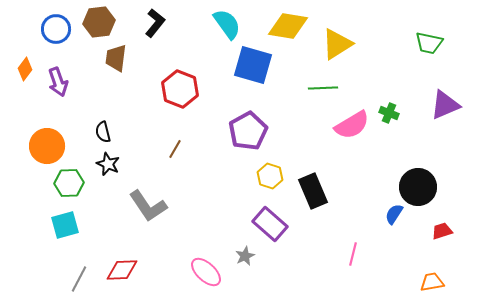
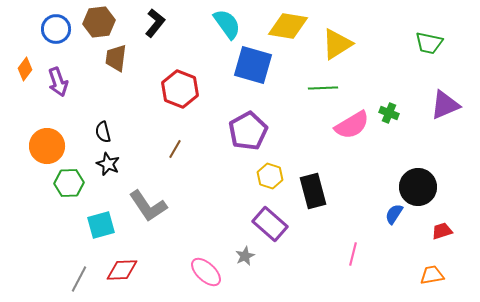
black rectangle: rotated 8 degrees clockwise
cyan square: moved 36 px right
orange trapezoid: moved 7 px up
